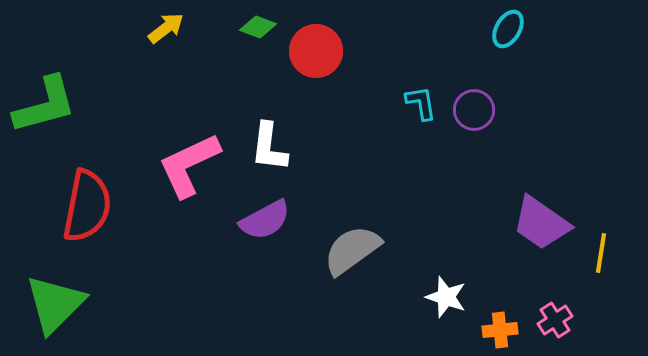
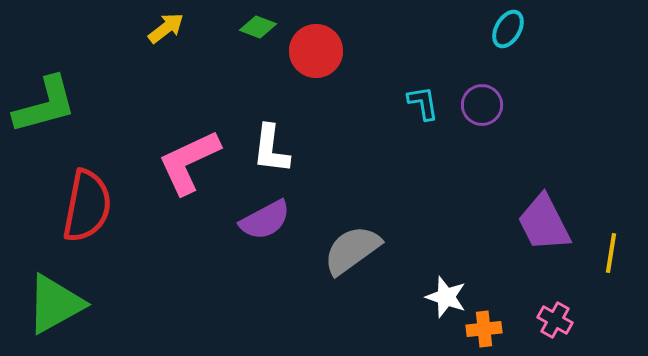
cyan L-shape: moved 2 px right
purple circle: moved 8 px right, 5 px up
white L-shape: moved 2 px right, 2 px down
pink L-shape: moved 3 px up
purple trapezoid: moved 3 px right; rotated 28 degrees clockwise
yellow line: moved 10 px right
green triangle: rotated 16 degrees clockwise
pink cross: rotated 28 degrees counterclockwise
orange cross: moved 16 px left, 1 px up
